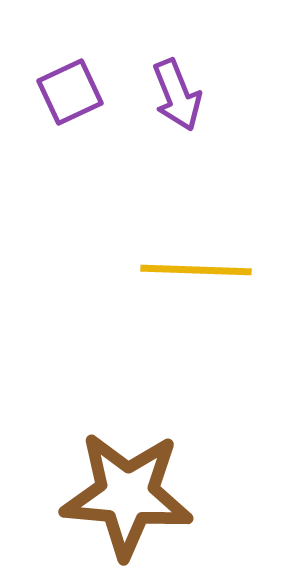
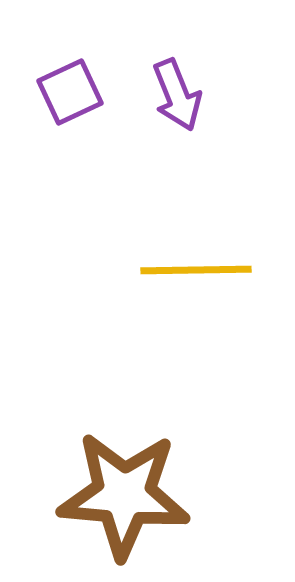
yellow line: rotated 3 degrees counterclockwise
brown star: moved 3 px left
